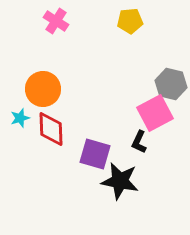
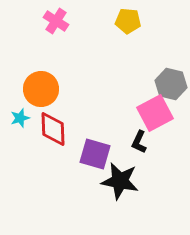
yellow pentagon: moved 2 px left; rotated 10 degrees clockwise
orange circle: moved 2 px left
red diamond: moved 2 px right
